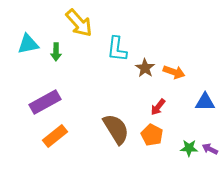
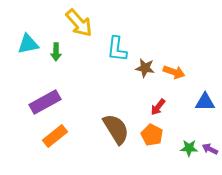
brown star: rotated 24 degrees counterclockwise
